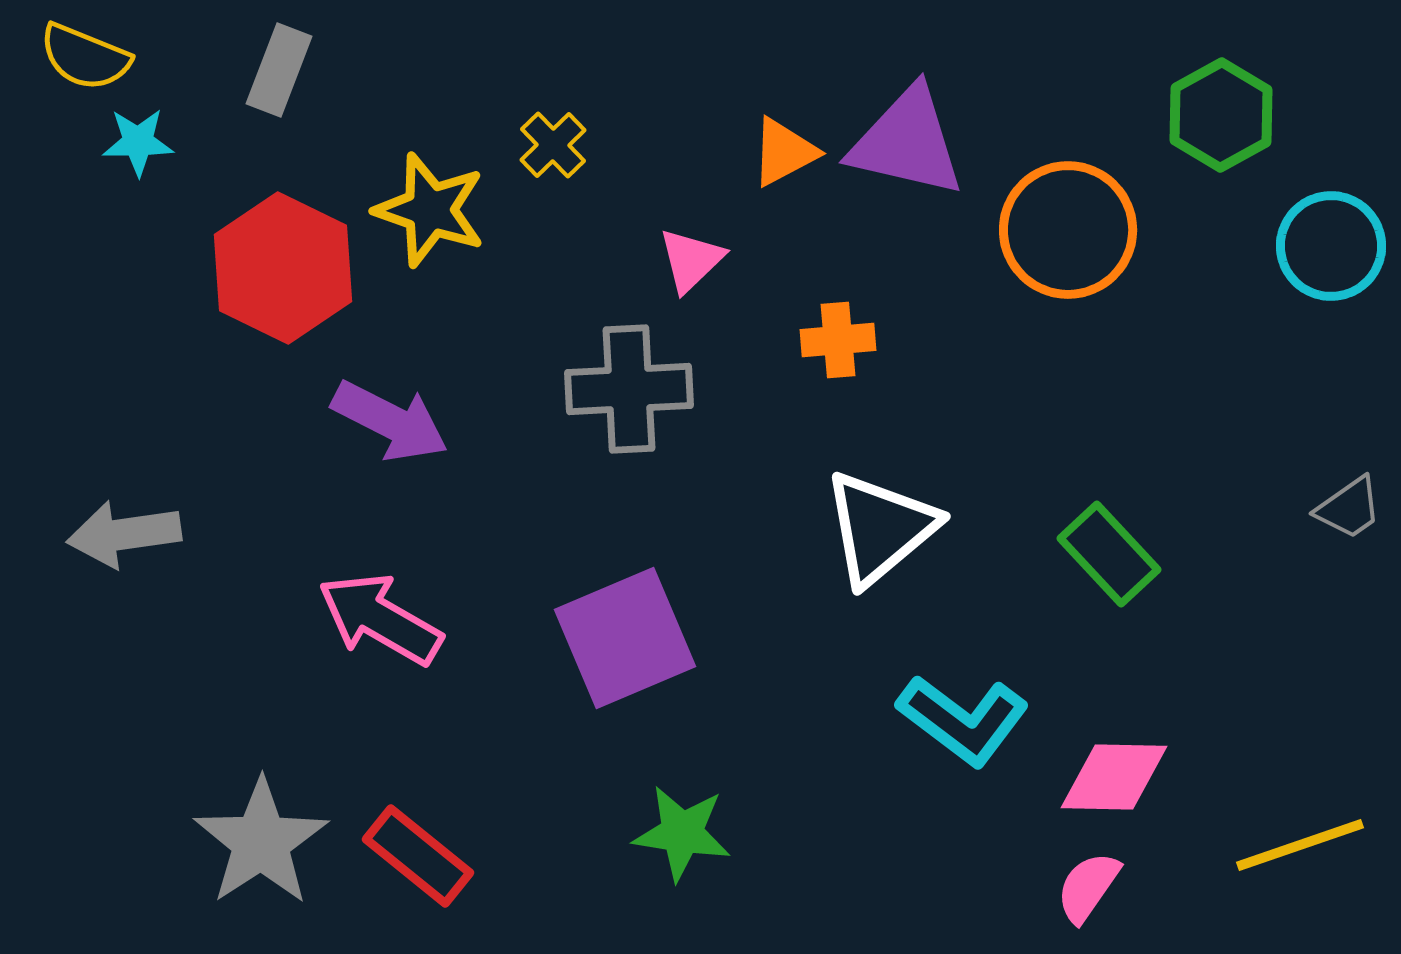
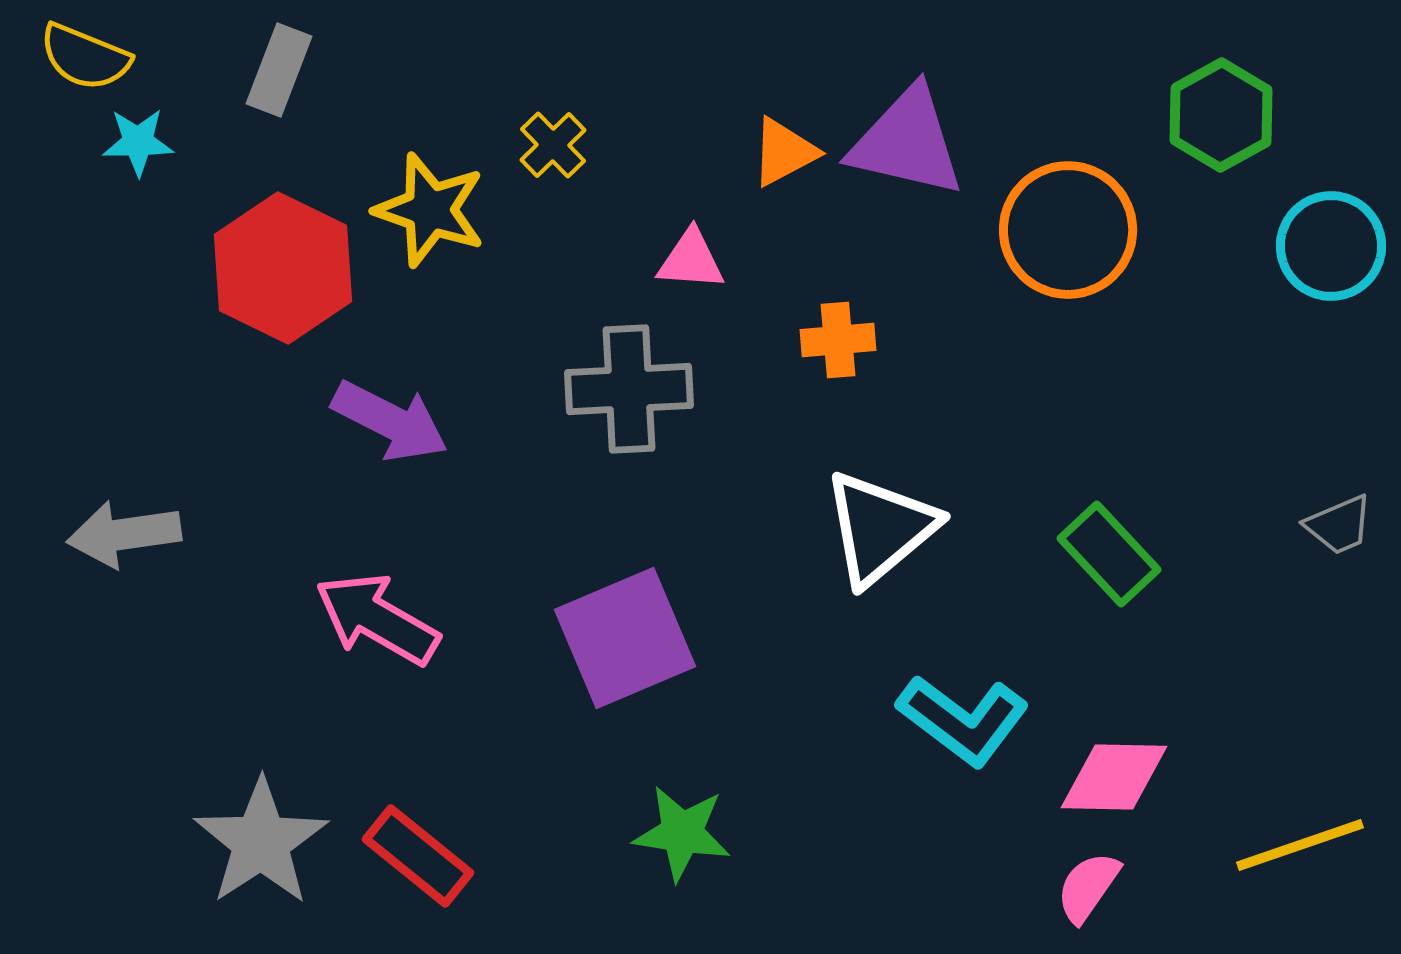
pink triangle: rotated 48 degrees clockwise
gray trapezoid: moved 10 px left, 17 px down; rotated 12 degrees clockwise
pink arrow: moved 3 px left
